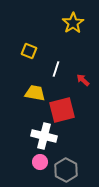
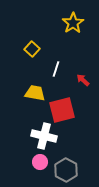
yellow square: moved 3 px right, 2 px up; rotated 21 degrees clockwise
